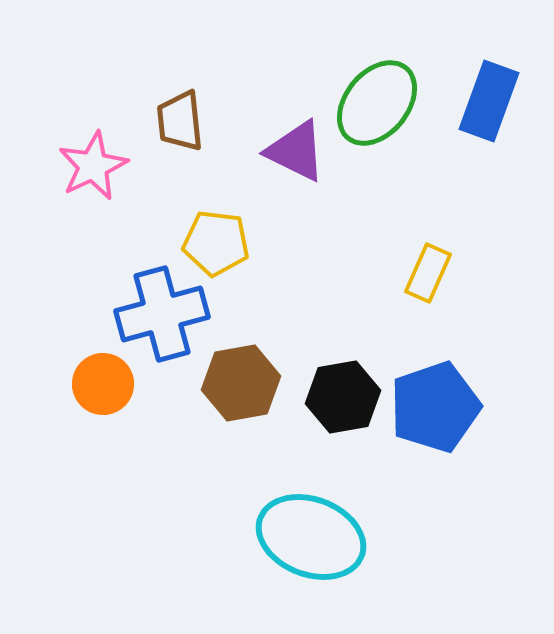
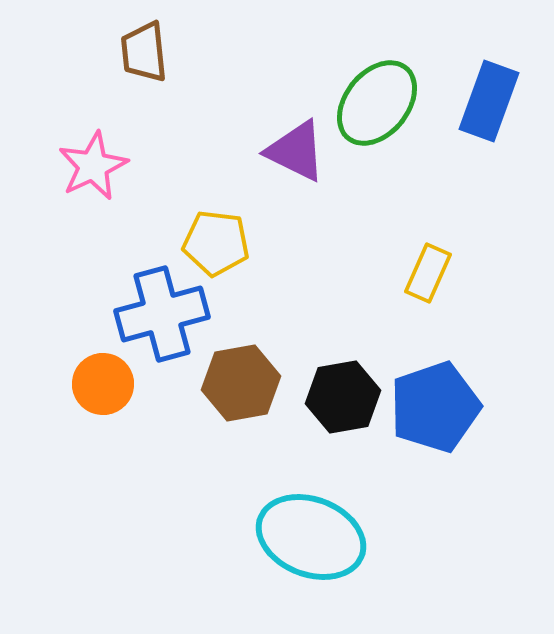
brown trapezoid: moved 36 px left, 69 px up
